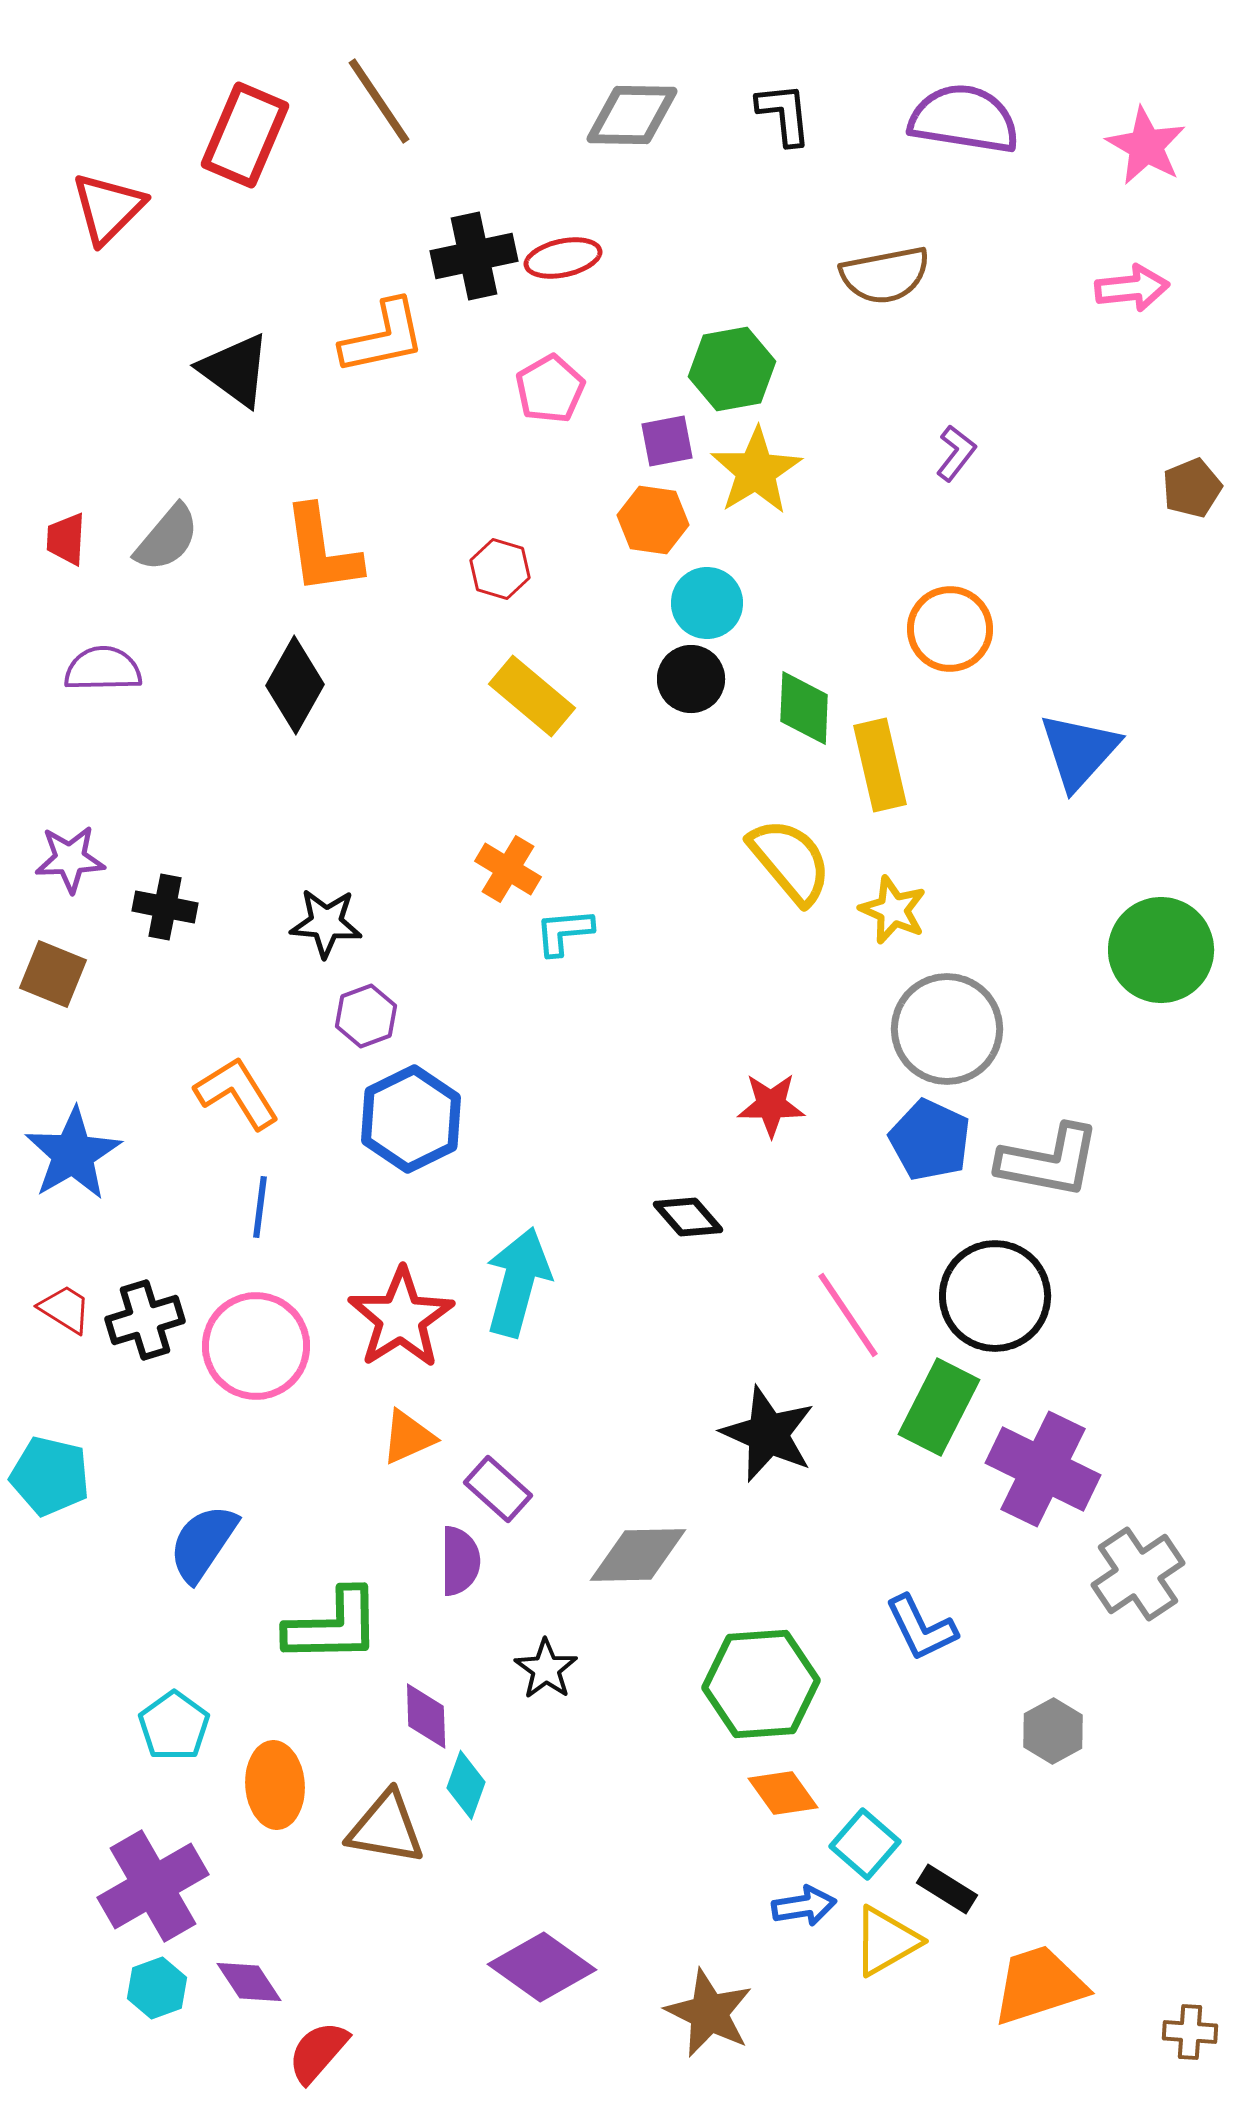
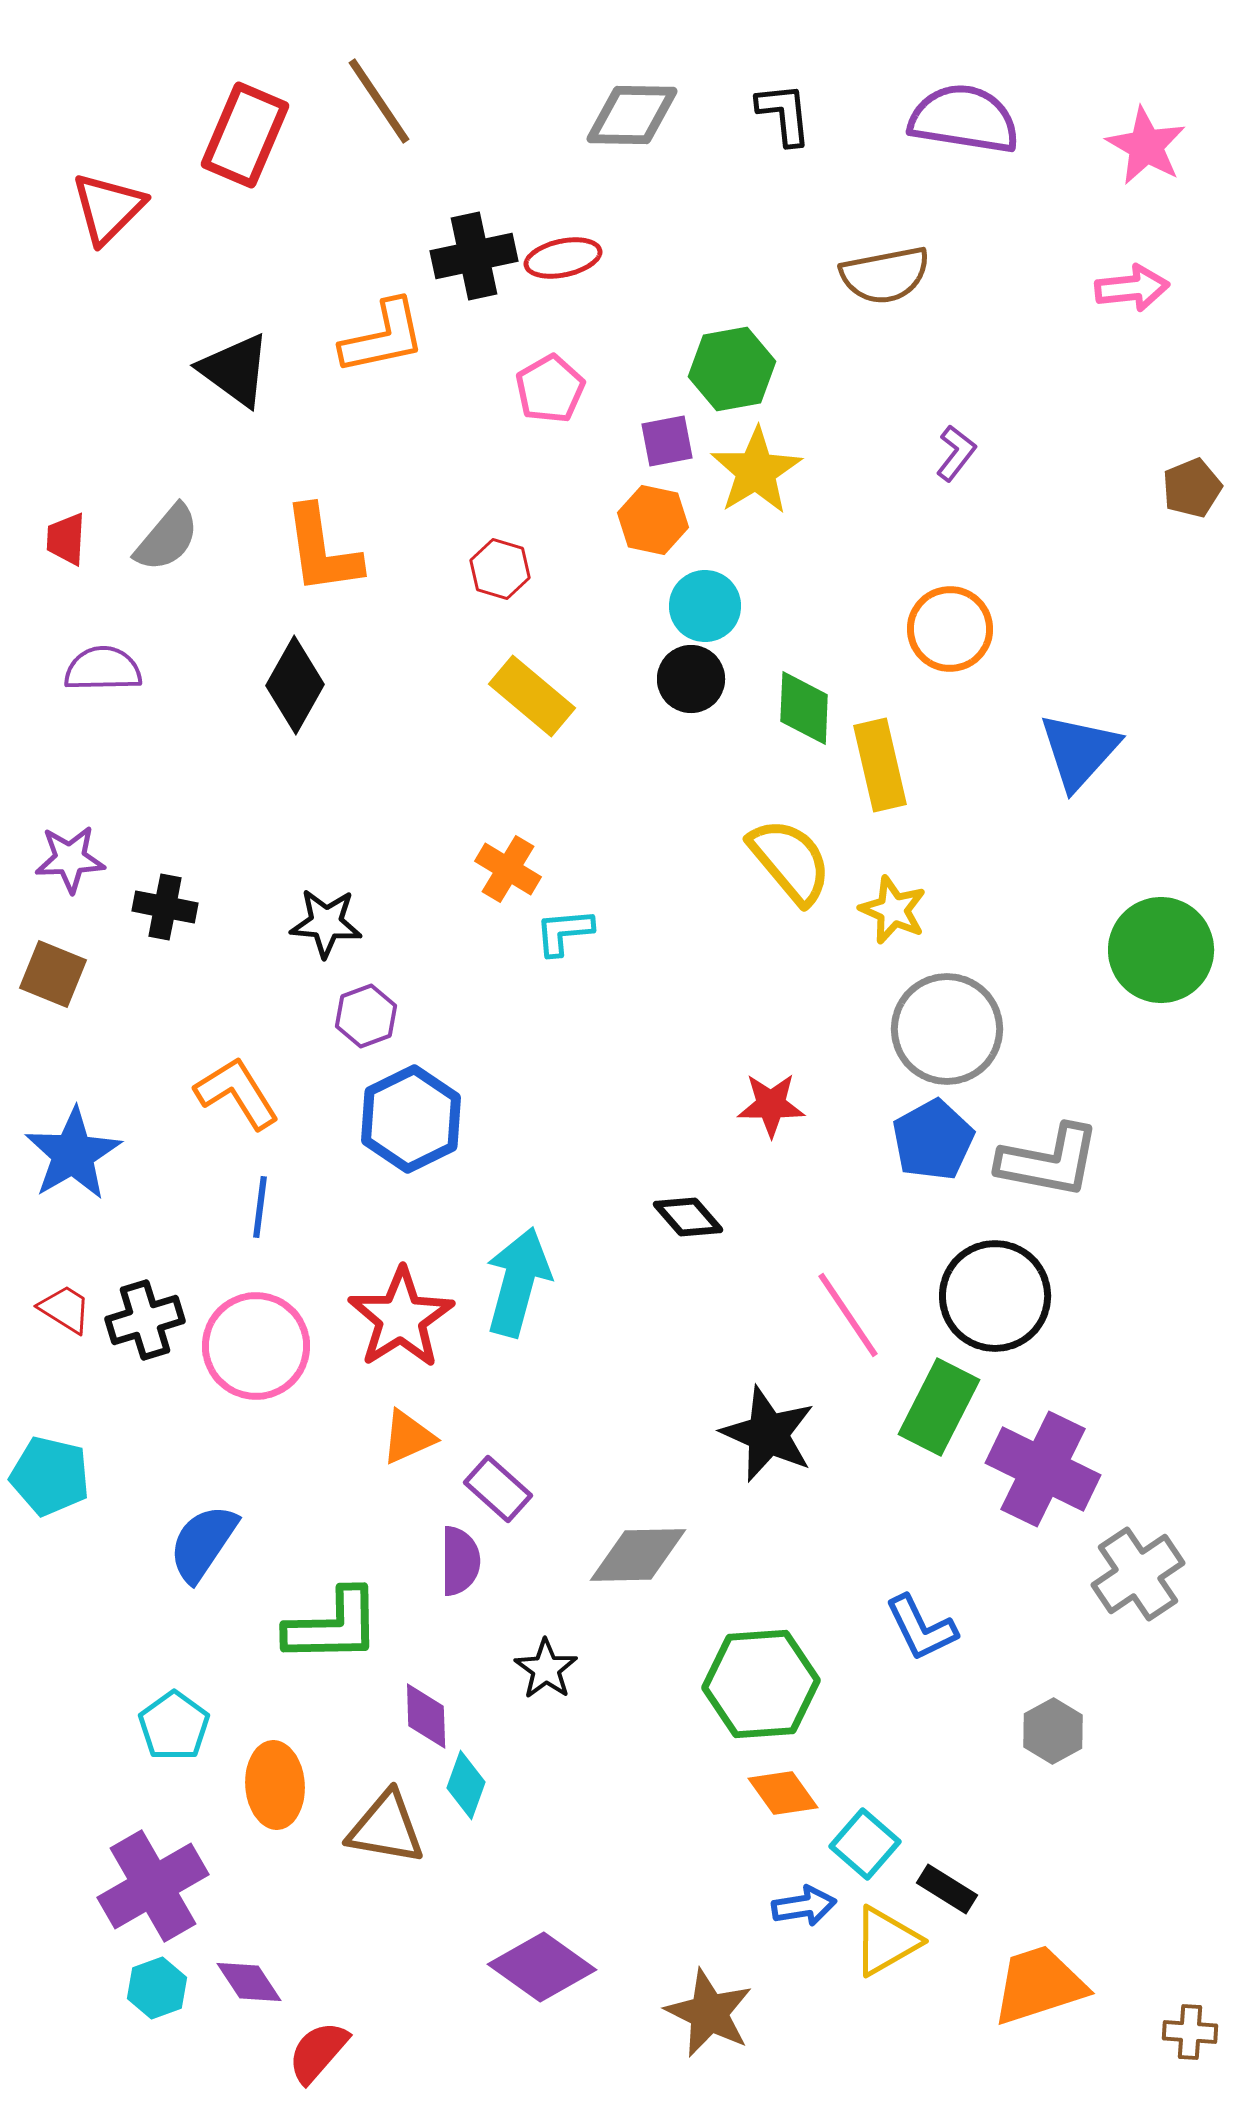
orange hexagon at (653, 520): rotated 4 degrees clockwise
cyan circle at (707, 603): moved 2 px left, 3 px down
blue pentagon at (930, 1140): moved 3 px right; rotated 18 degrees clockwise
